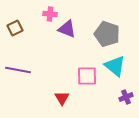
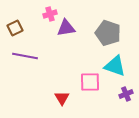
pink cross: rotated 24 degrees counterclockwise
purple triangle: moved 1 px left, 1 px up; rotated 30 degrees counterclockwise
gray pentagon: moved 1 px right, 1 px up
cyan triangle: rotated 20 degrees counterclockwise
purple line: moved 7 px right, 14 px up
pink square: moved 3 px right, 6 px down
purple cross: moved 3 px up
